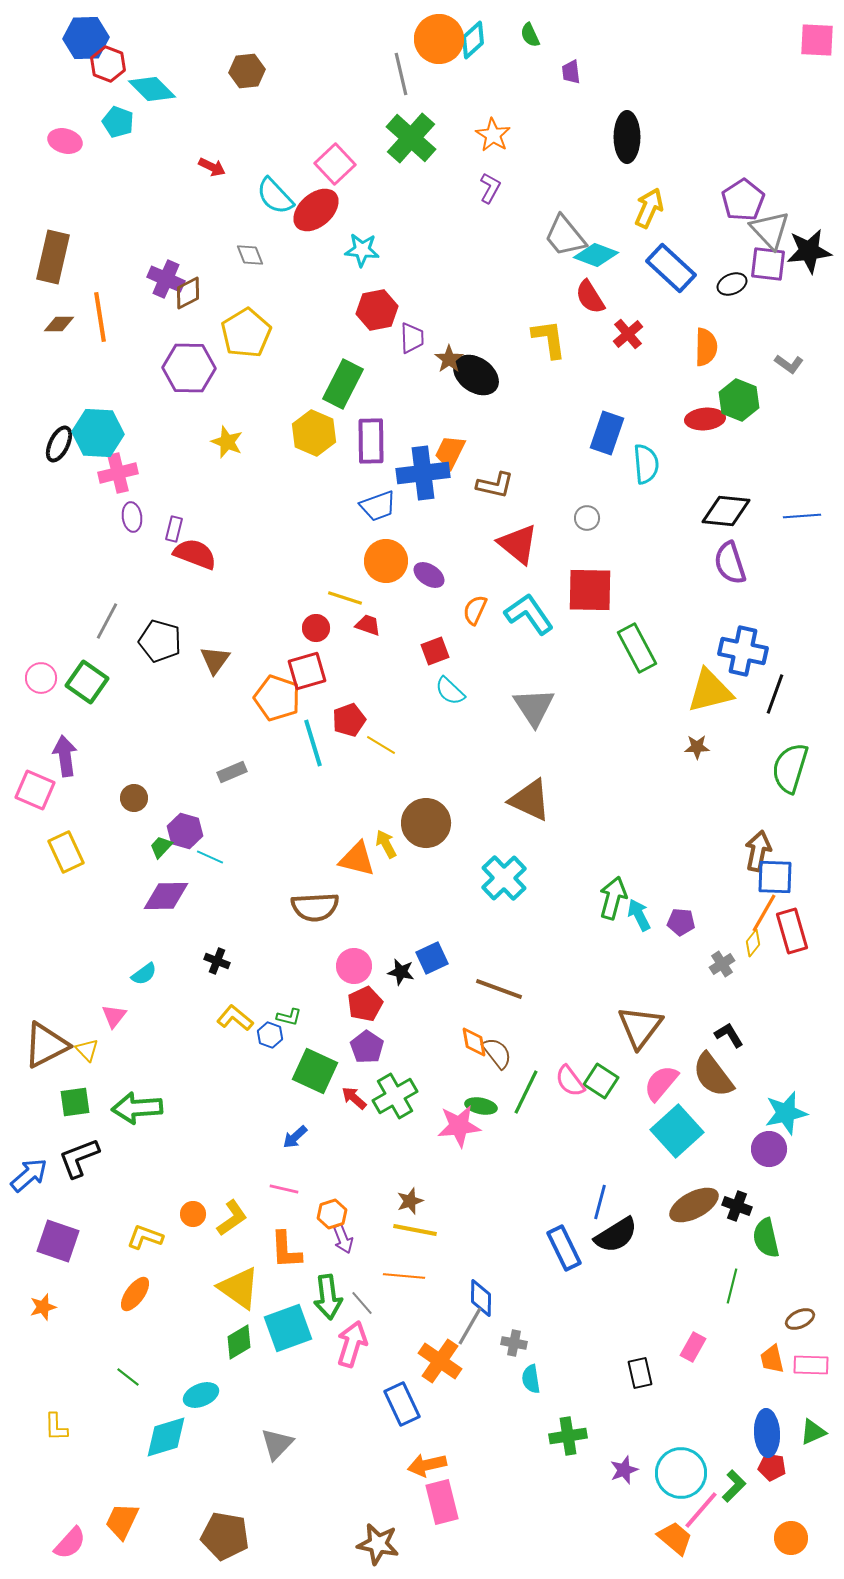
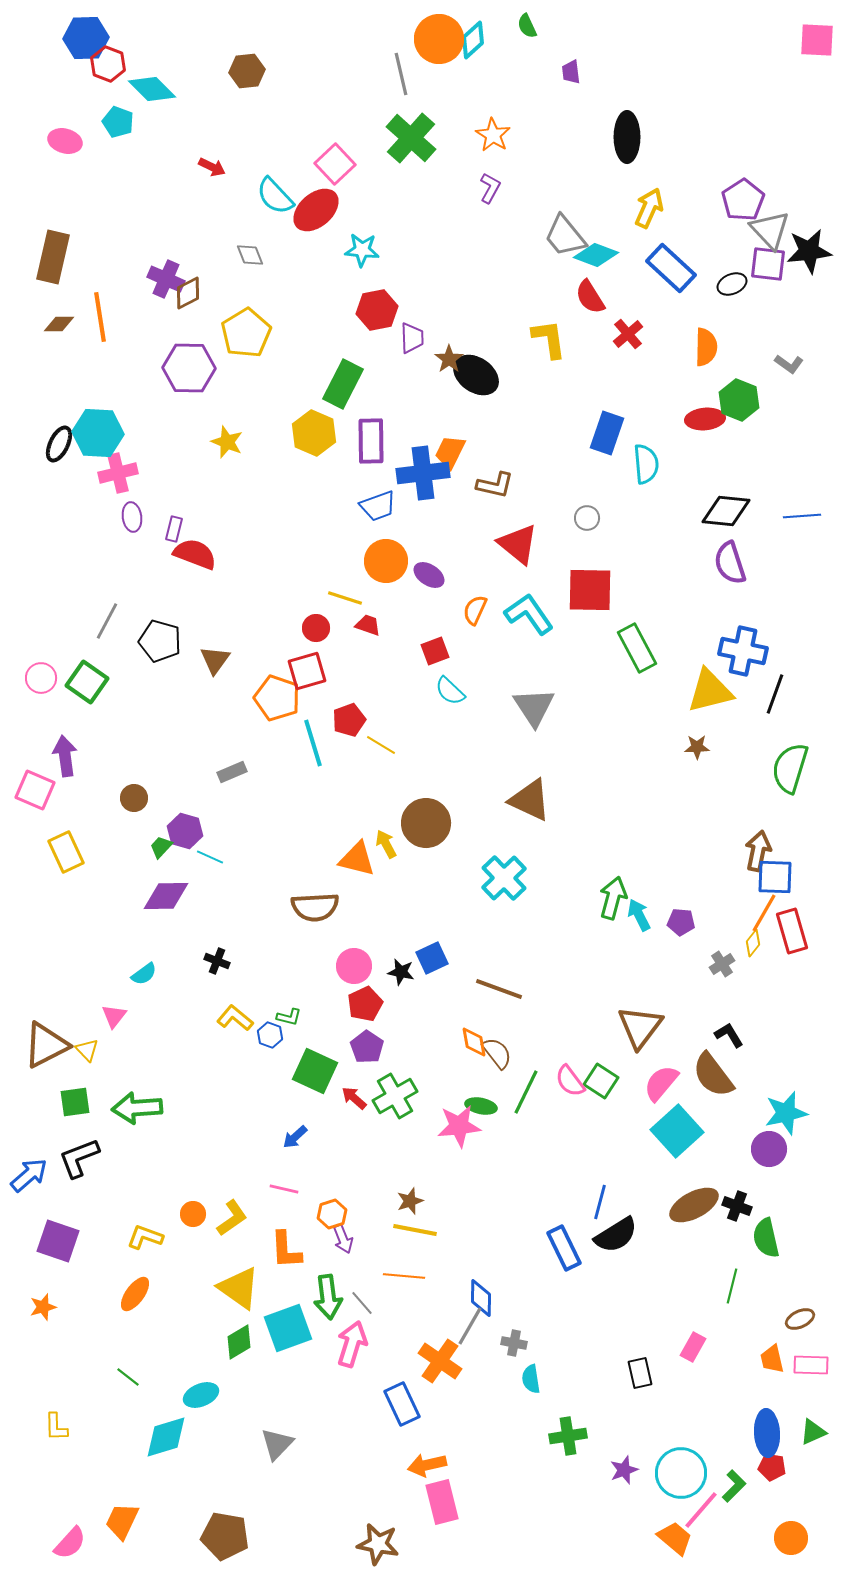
green semicircle at (530, 35): moved 3 px left, 9 px up
